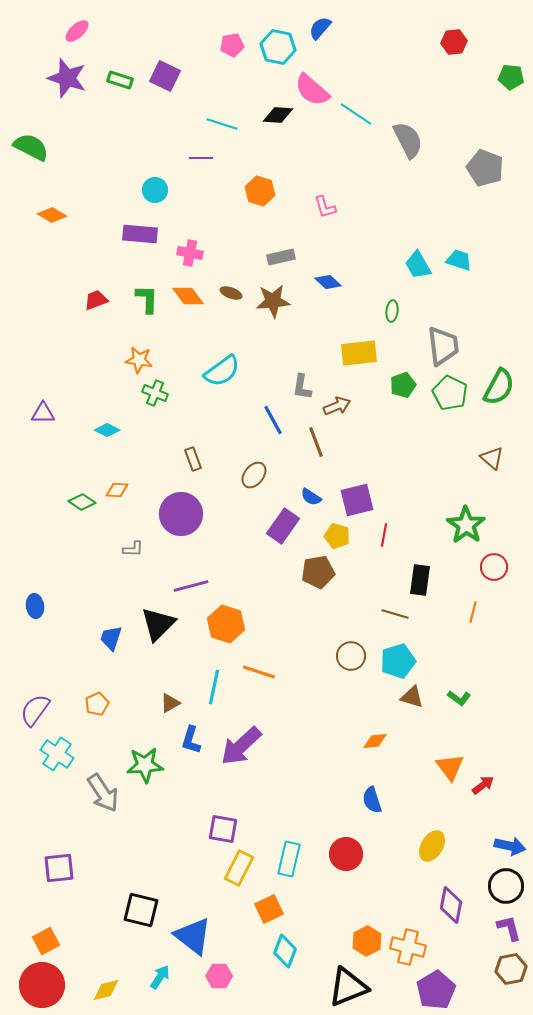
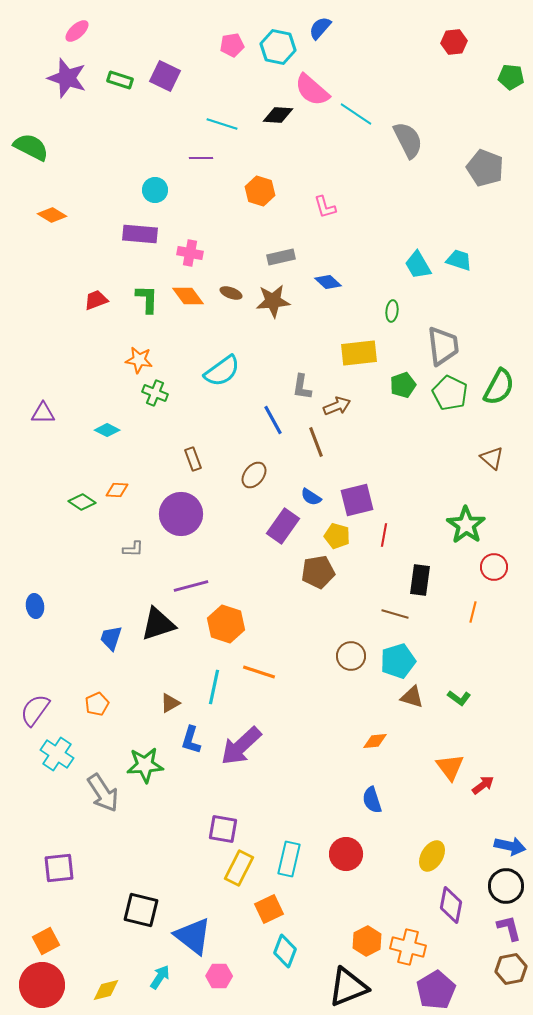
black triangle at (158, 624): rotated 27 degrees clockwise
yellow ellipse at (432, 846): moved 10 px down
